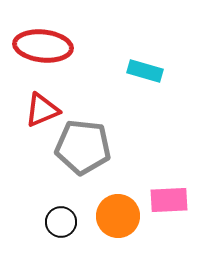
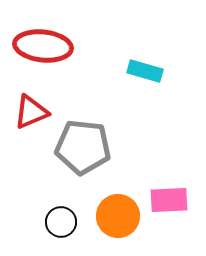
red triangle: moved 11 px left, 2 px down
